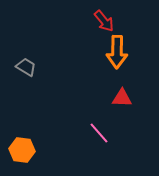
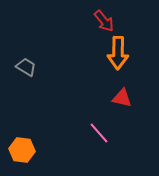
orange arrow: moved 1 px right, 1 px down
red triangle: rotated 10 degrees clockwise
